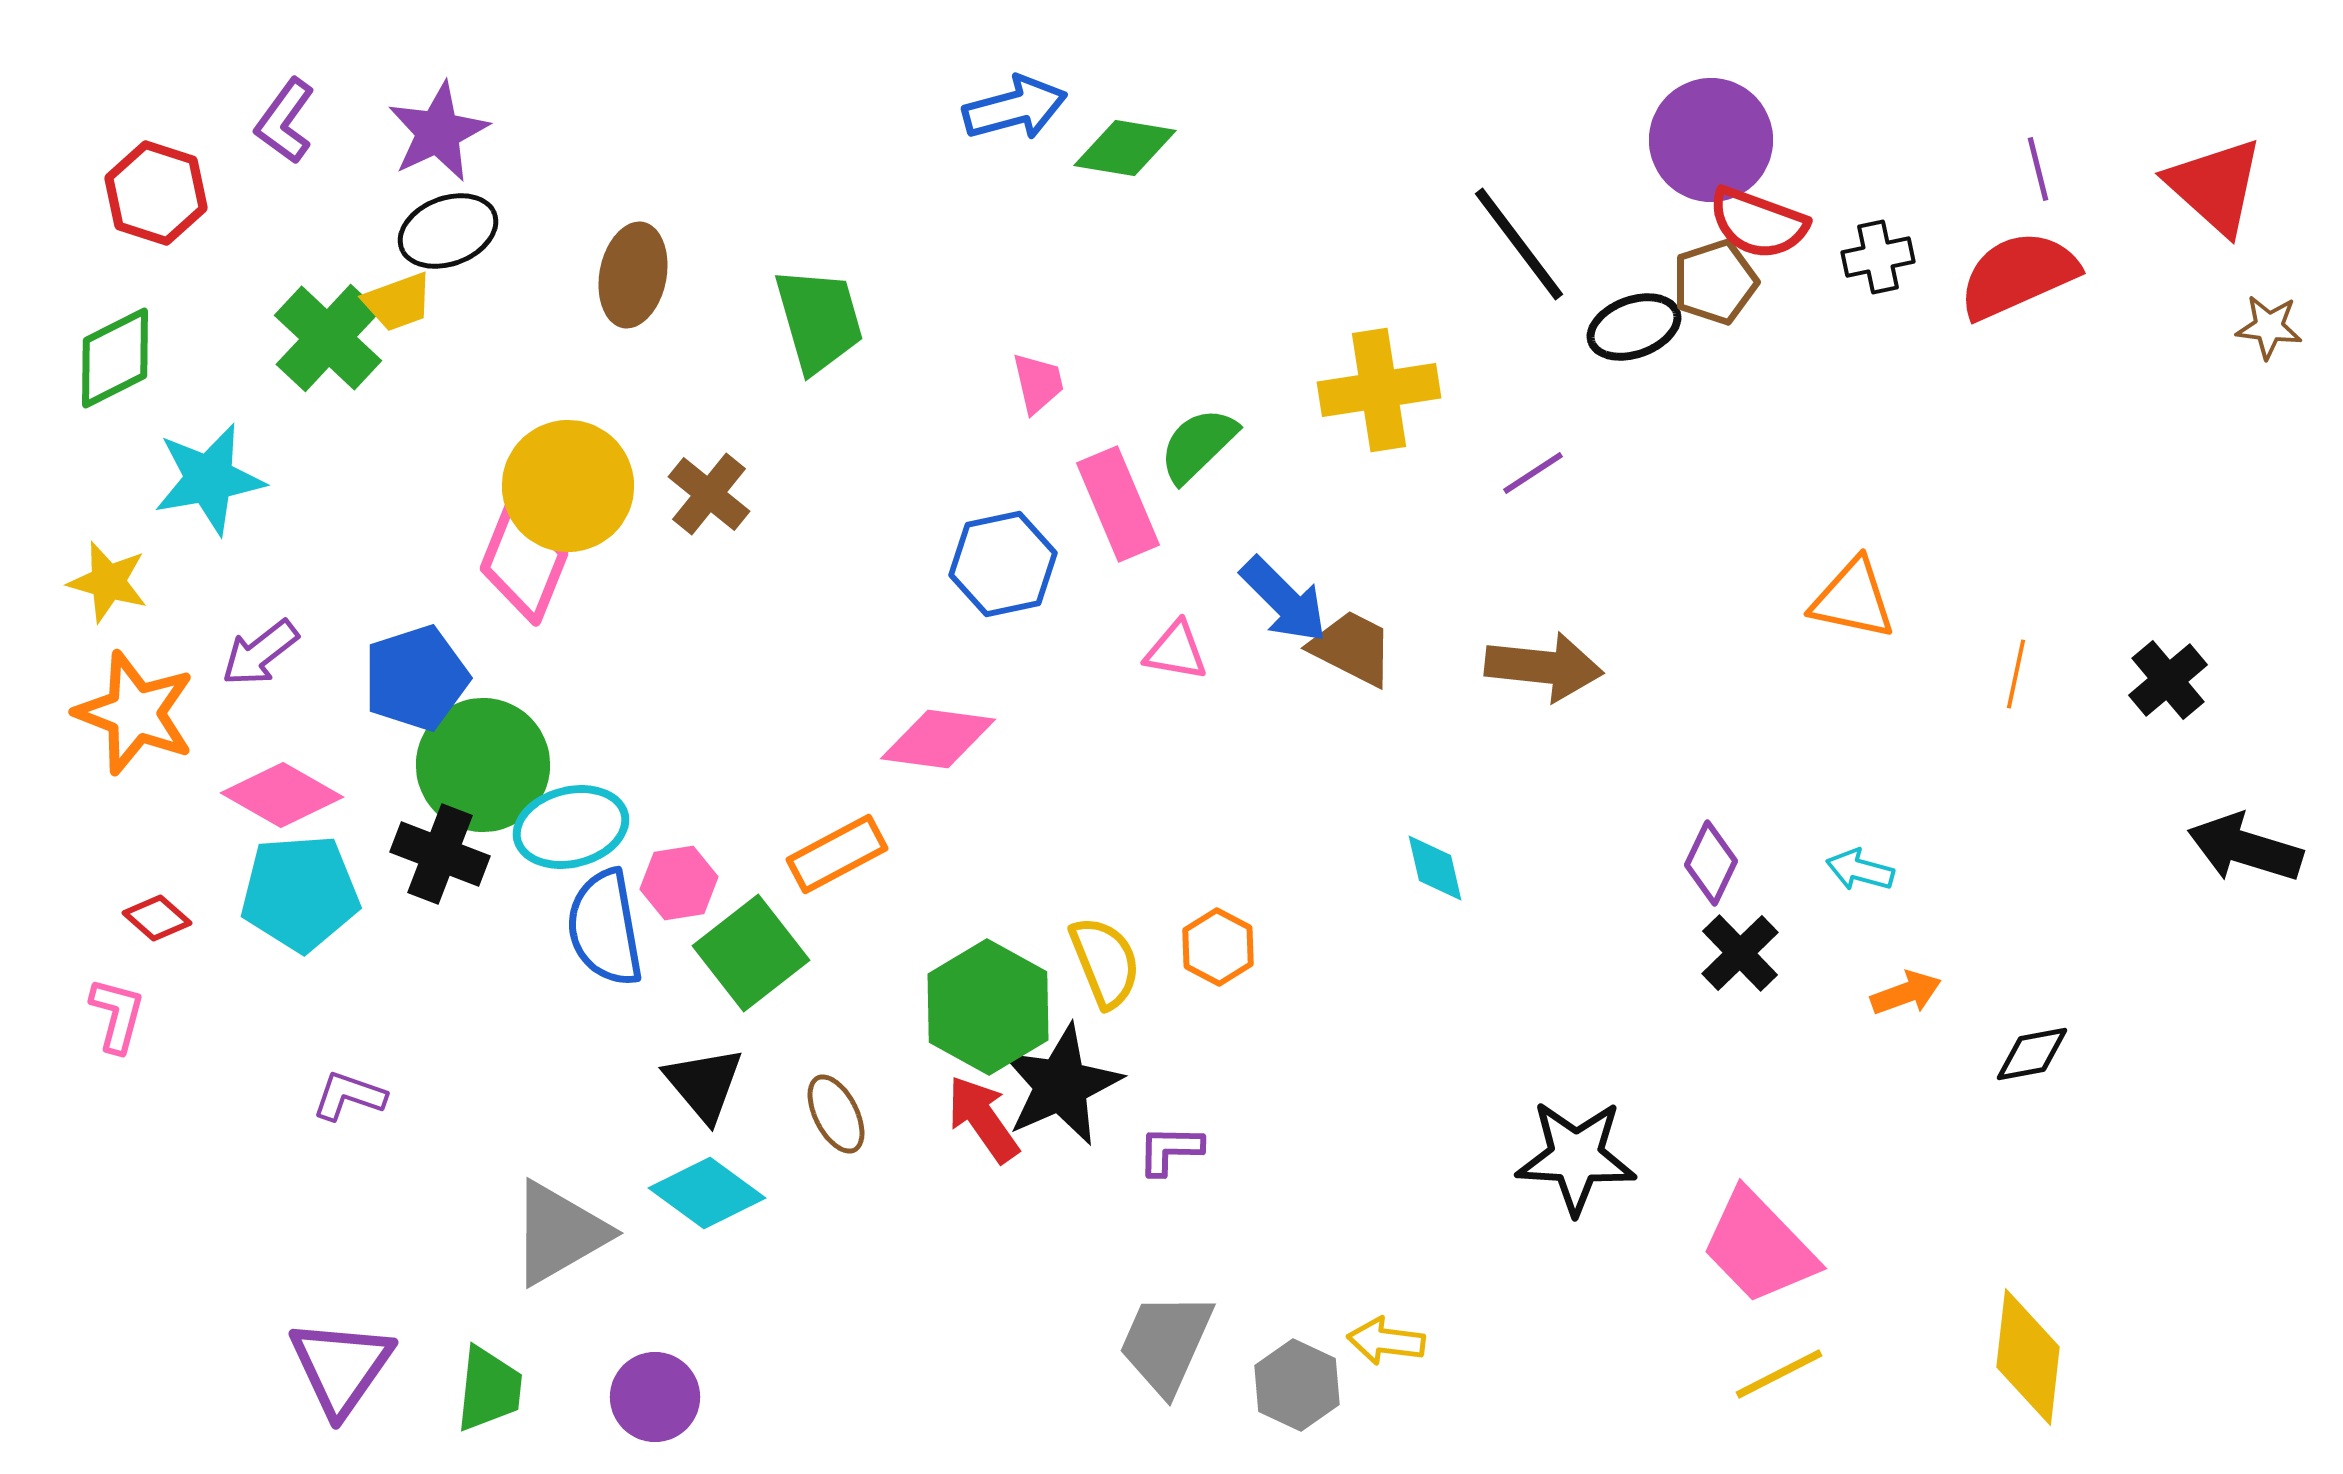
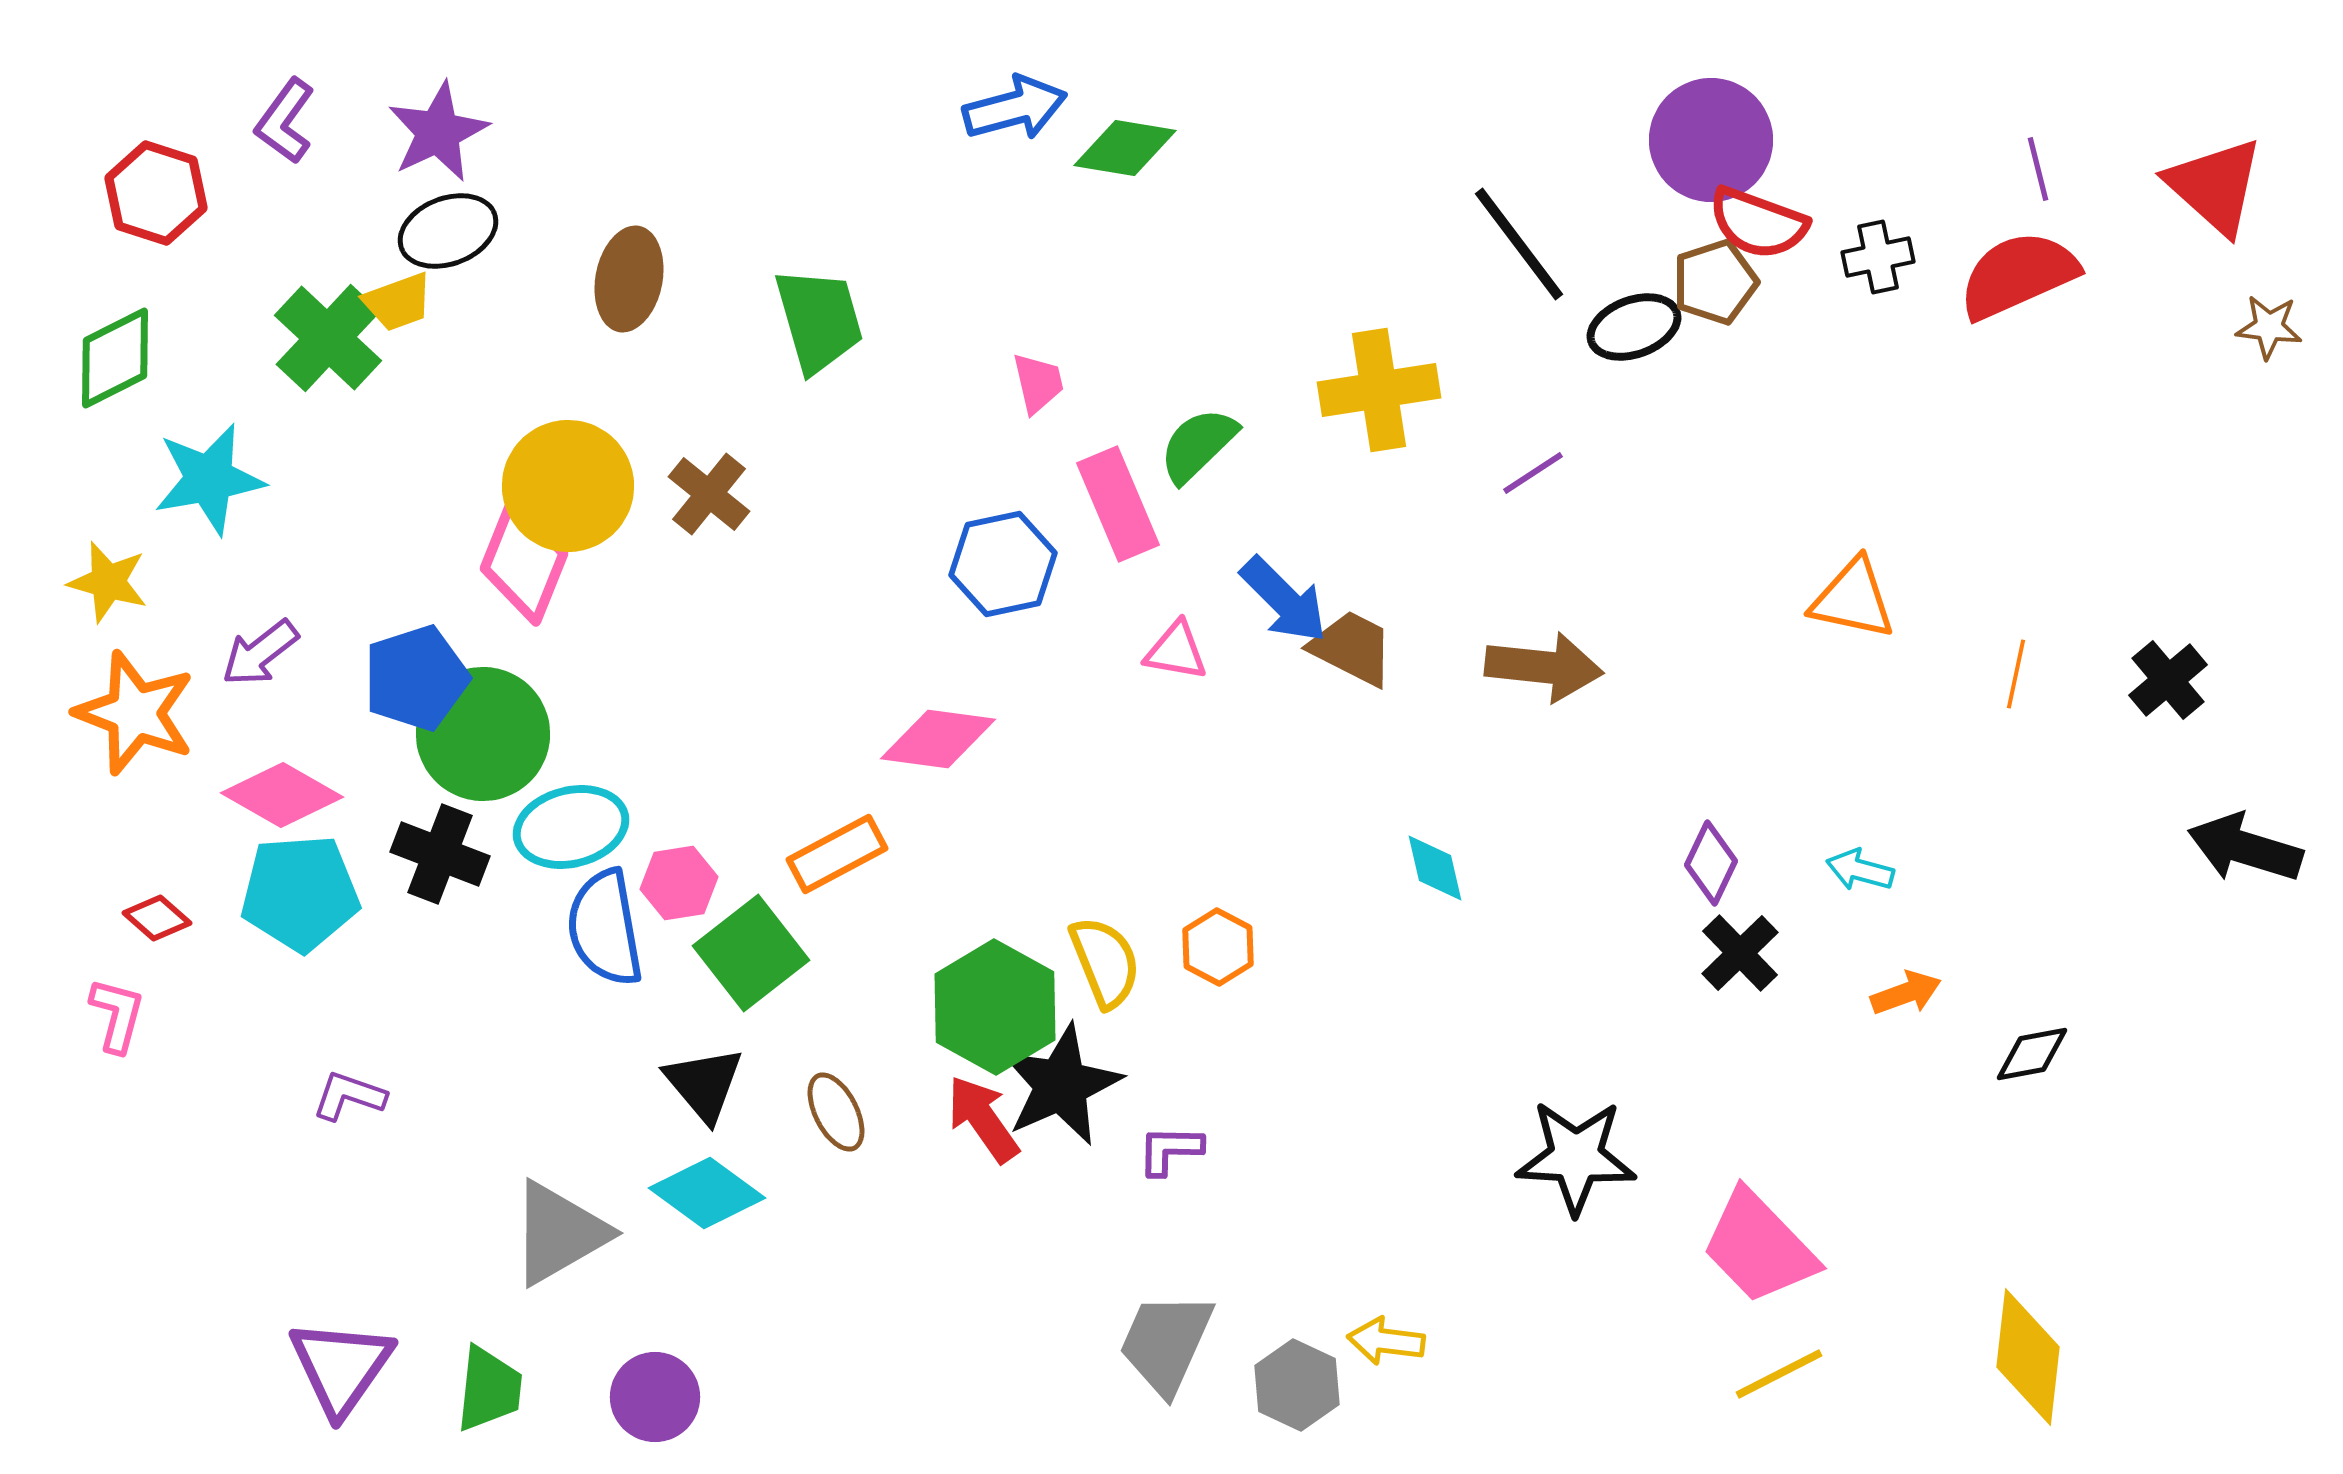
brown ellipse at (633, 275): moved 4 px left, 4 px down
green circle at (483, 765): moved 31 px up
green hexagon at (988, 1007): moved 7 px right
brown ellipse at (836, 1114): moved 2 px up
